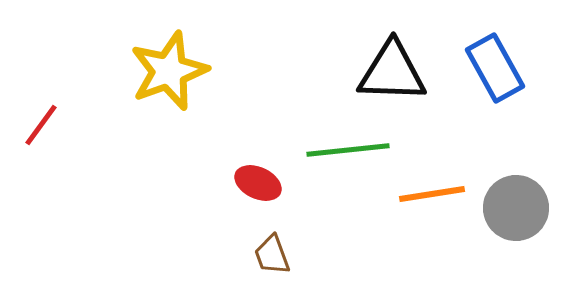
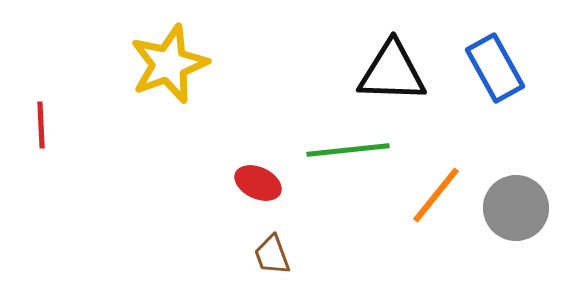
yellow star: moved 7 px up
red line: rotated 39 degrees counterclockwise
orange line: moved 4 px right, 1 px down; rotated 42 degrees counterclockwise
